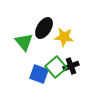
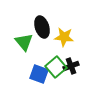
black ellipse: moved 2 px left, 1 px up; rotated 50 degrees counterclockwise
